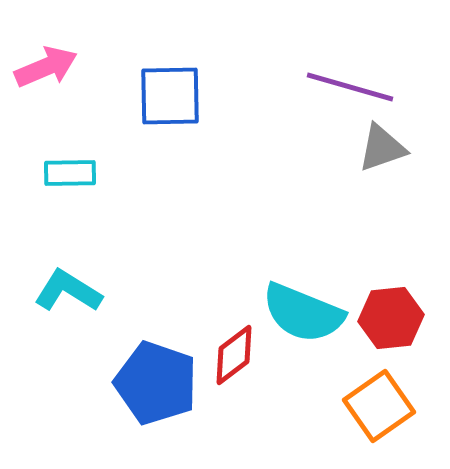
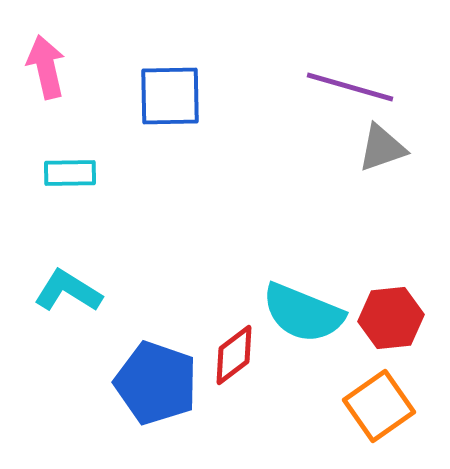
pink arrow: rotated 80 degrees counterclockwise
